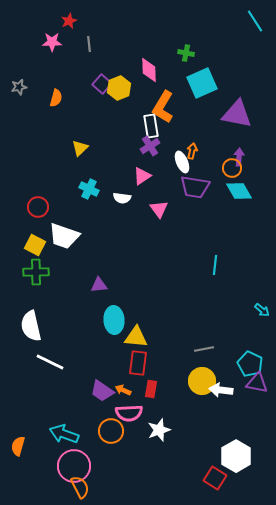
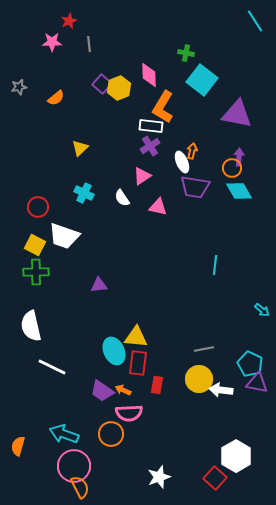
pink diamond at (149, 70): moved 5 px down
cyan square at (202, 83): moved 3 px up; rotated 28 degrees counterclockwise
orange semicircle at (56, 98): rotated 36 degrees clockwise
white rectangle at (151, 126): rotated 75 degrees counterclockwise
cyan cross at (89, 189): moved 5 px left, 4 px down
white semicircle at (122, 198): rotated 48 degrees clockwise
pink triangle at (159, 209): moved 1 px left, 2 px up; rotated 42 degrees counterclockwise
cyan ellipse at (114, 320): moved 31 px down; rotated 20 degrees counterclockwise
white line at (50, 362): moved 2 px right, 5 px down
yellow circle at (202, 381): moved 3 px left, 2 px up
red rectangle at (151, 389): moved 6 px right, 4 px up
white star at (159, 430): moved 47 px down
orange circle at (111, 431): moved 3 px down
red square at (215, 478): rotated 10 degrees clockwise
